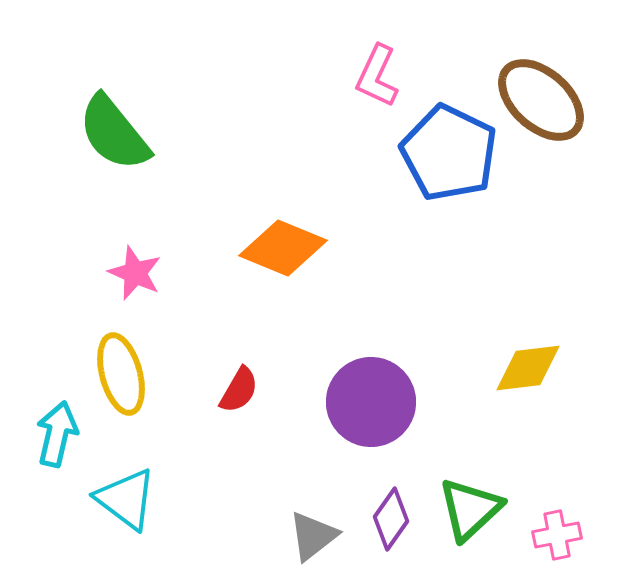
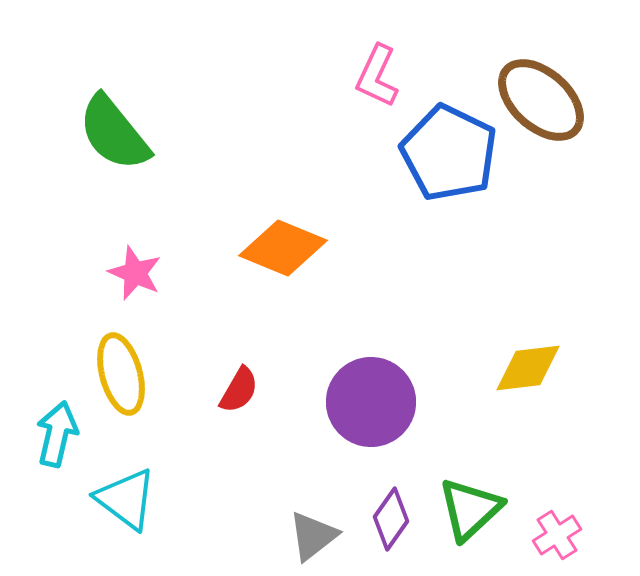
pink cross: rotated 21 degrees counterclockwise
